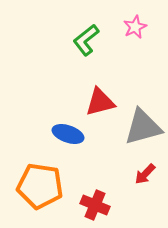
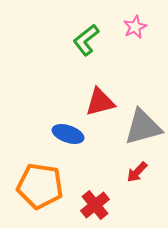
red arrow: moved 8 px left, 2 px up
red cross: rotated 28 degrees clockwise
